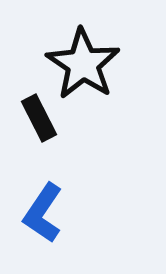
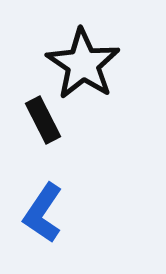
black rectangle: moved 4 px right, 2 px down
